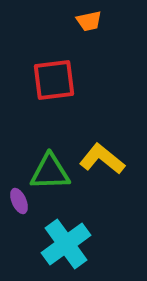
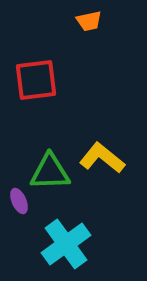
red square: moved 18 px left
yellow L-shape: moved 1 px up
